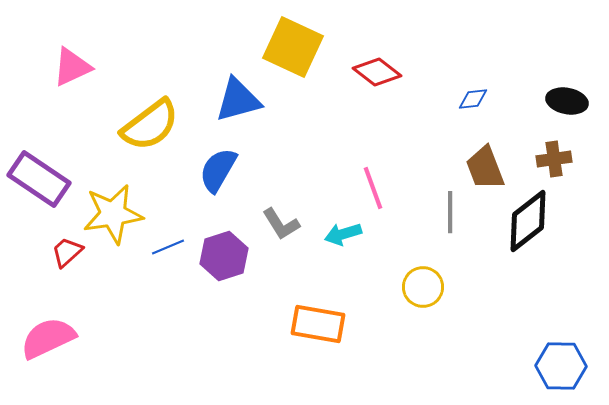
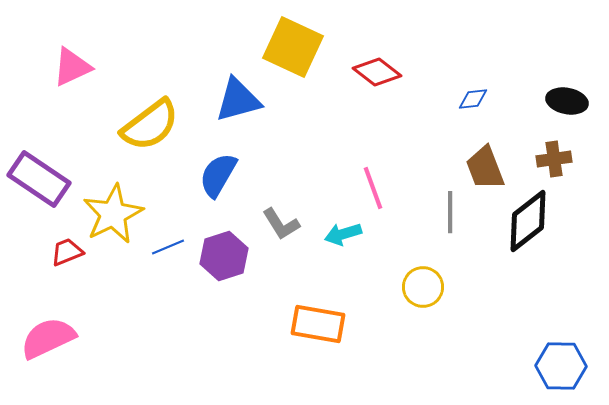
blue semicircle: moved 5 px down
yellow star: rotated 18 degrees counterclockwise
red trapezoid: rotated 20 degrees clockwise
